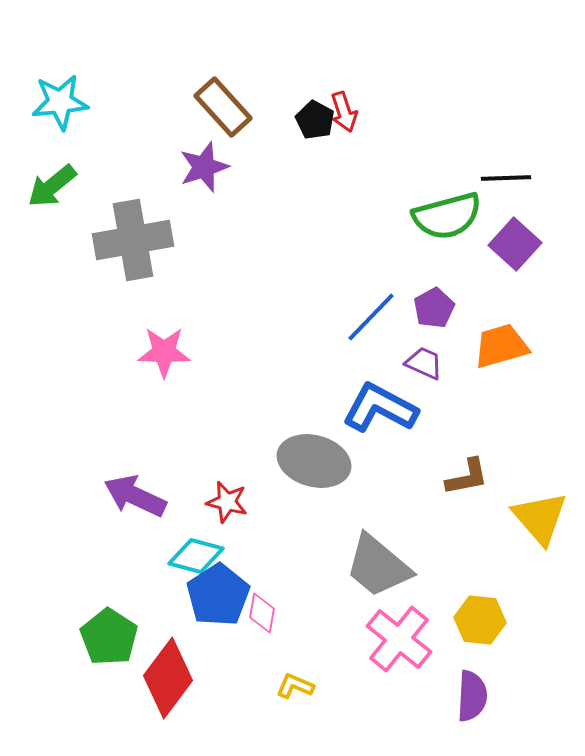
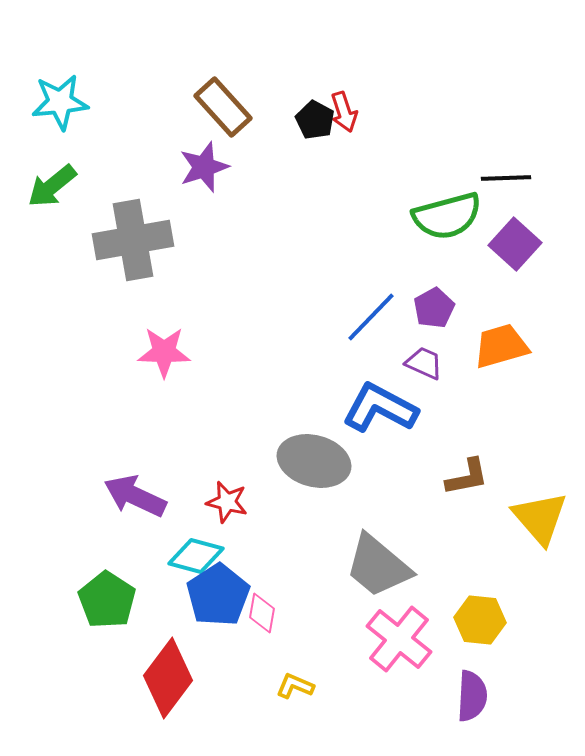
green pentagon: moved 2 px left, 37 px up
